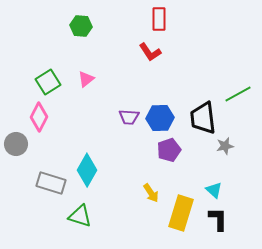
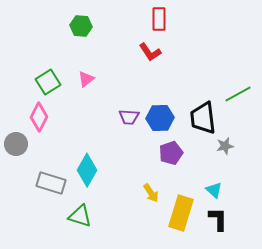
purple pentagon: moved 2 px right, 3 px down
